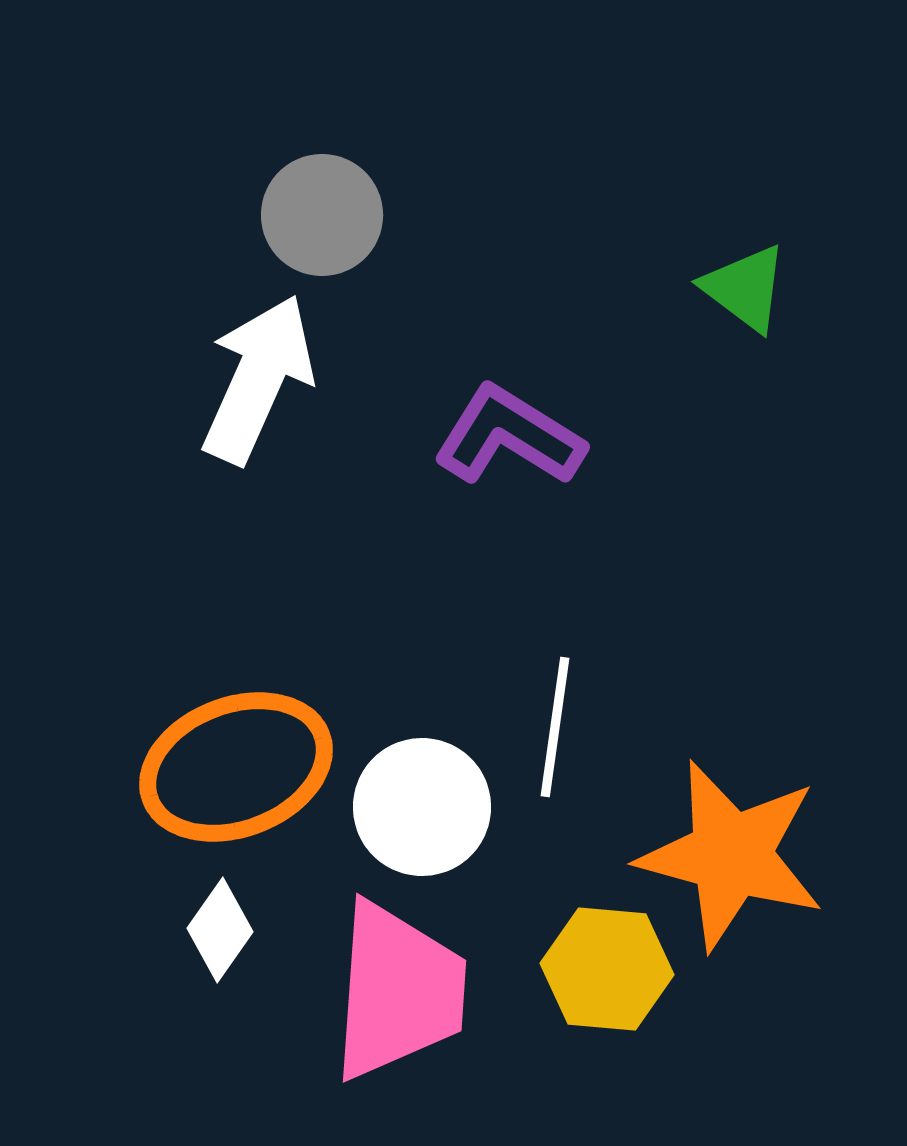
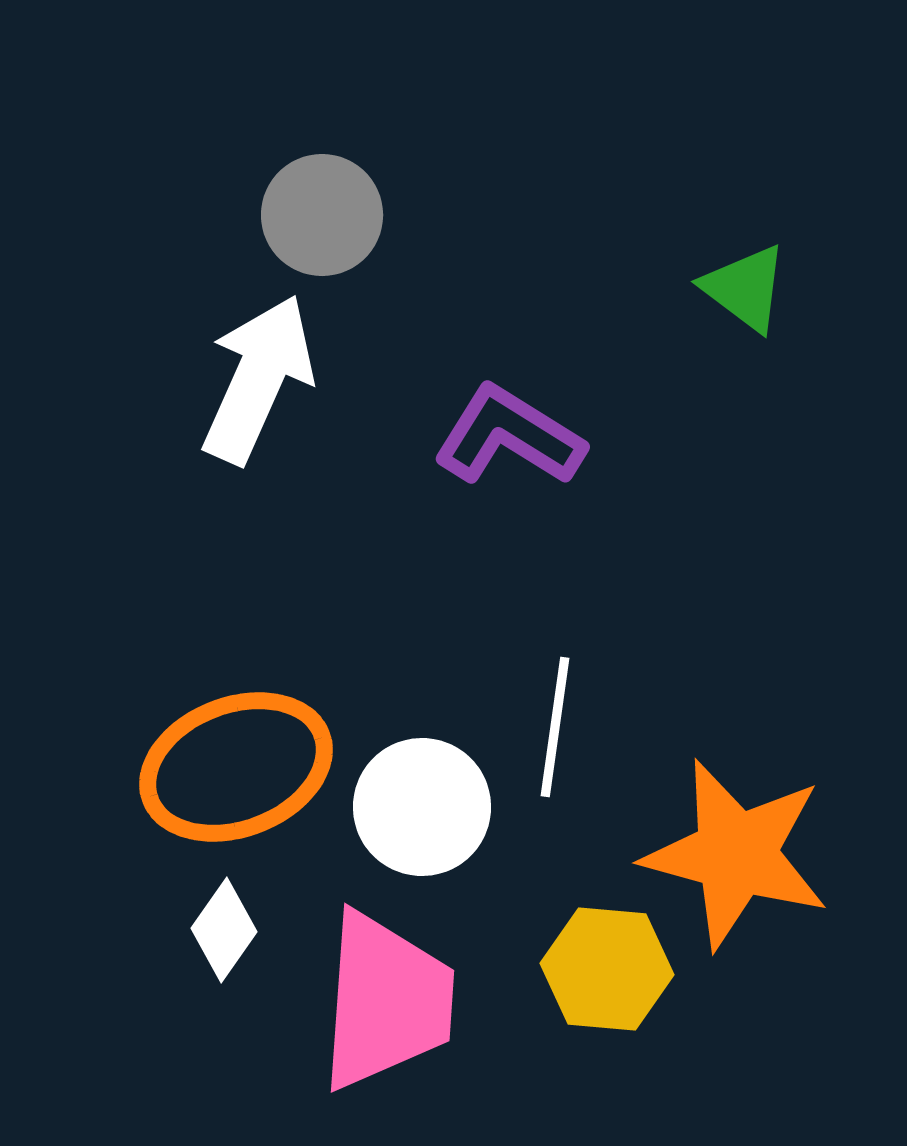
orange star: moved 5 px right, 1 px up
white diamond: moved 4 px right
pink trapezoid: moved 12 px left, 10 px down
